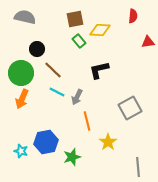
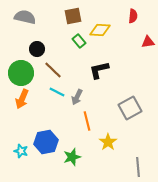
brown square: moved 2 px left, 3 px up
